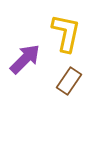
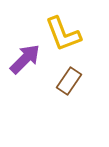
yellow L-shape: moved 3 px left, 1 px down; rotated 147 degrees clockwise
